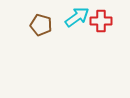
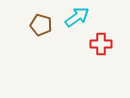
red cross: moved 23 px down
